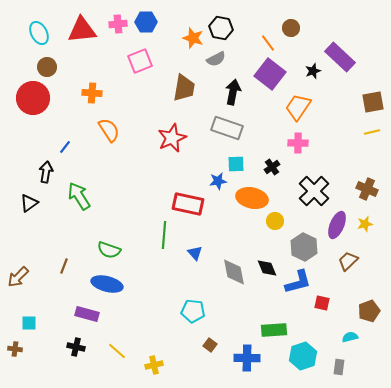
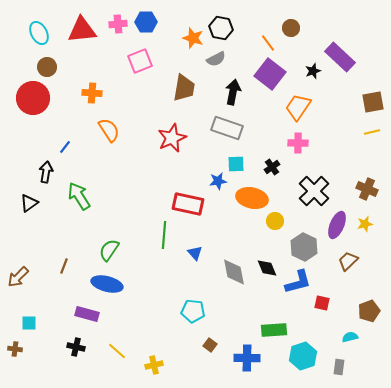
green semicircle at (109, 250): rotated 105 degrees clockwise
